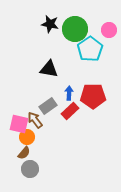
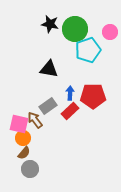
pink circle: moved 1 px right, 2 px down
cyan pentagon: moved 2 px left, 1 px down; rotated 15 degrees clockwise
blue arrow: moved 1 px right
orange circle: moved 4 px left, 1 px down
